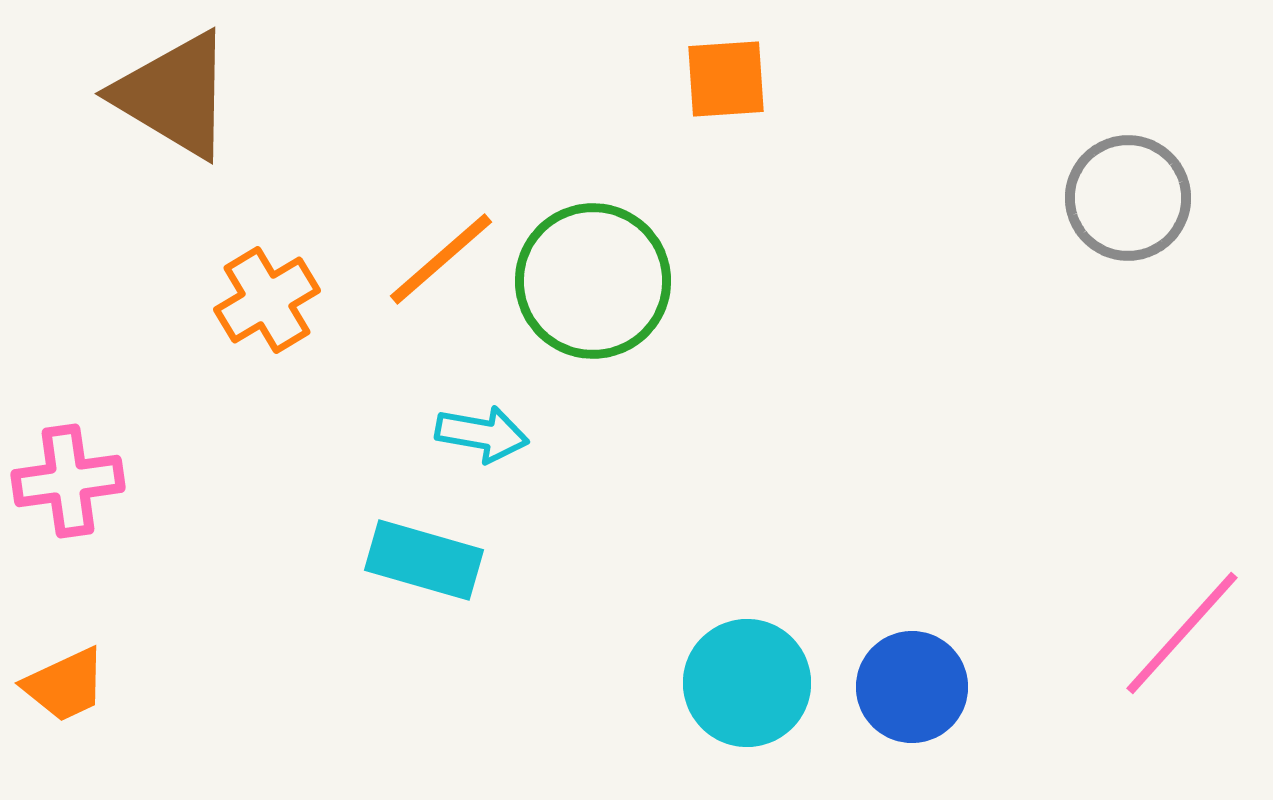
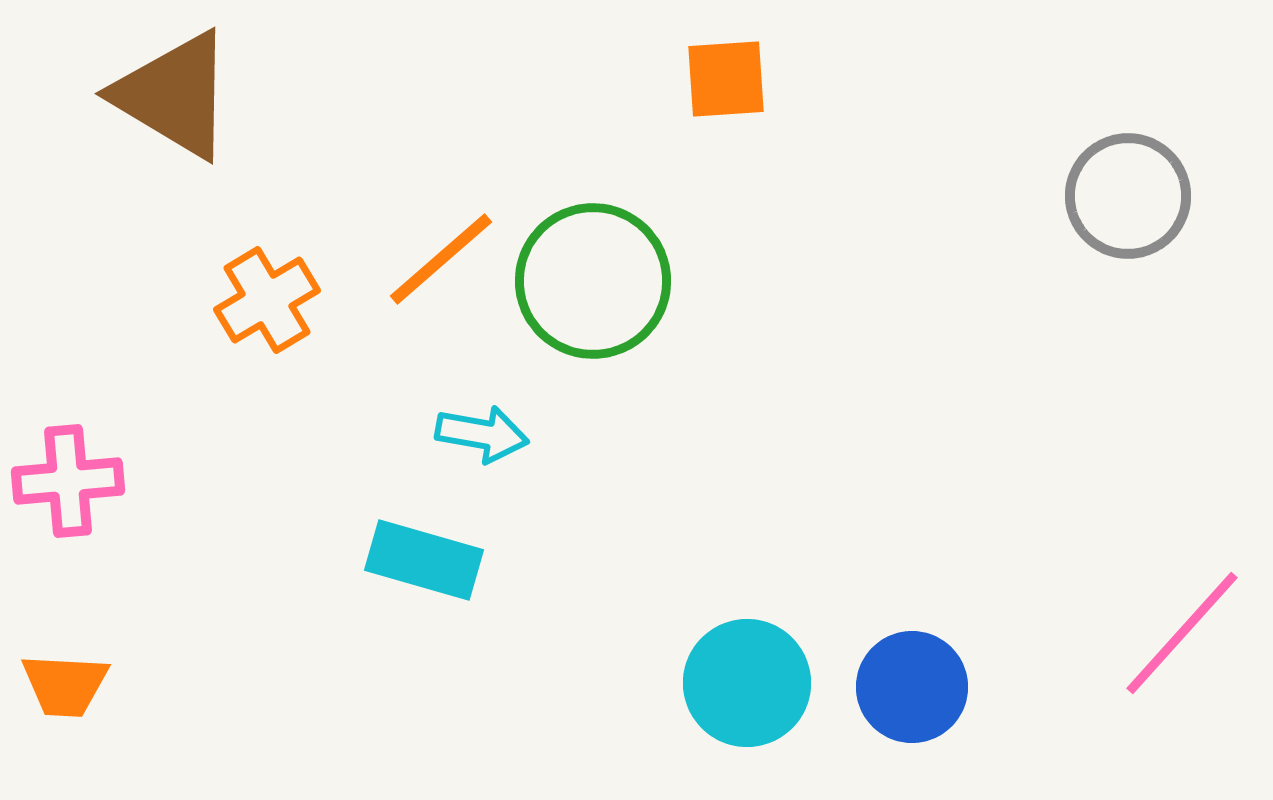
gray circle: moved 2 px up
pink cross: rotated 3 degrees clockwise
orange trapezoid: rotated 28 degrees clockwise
